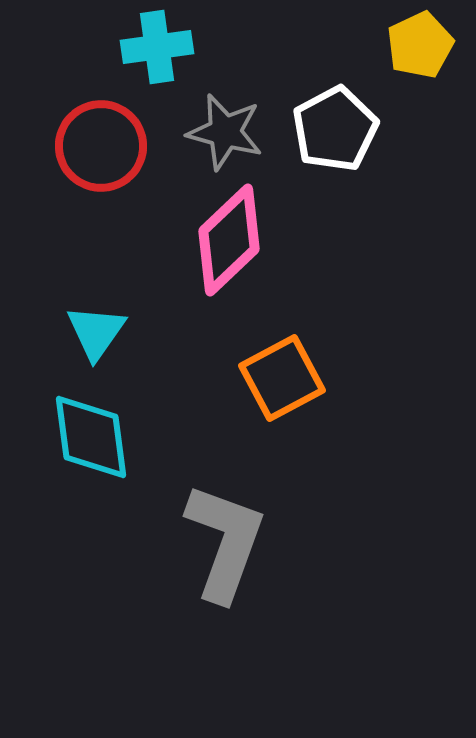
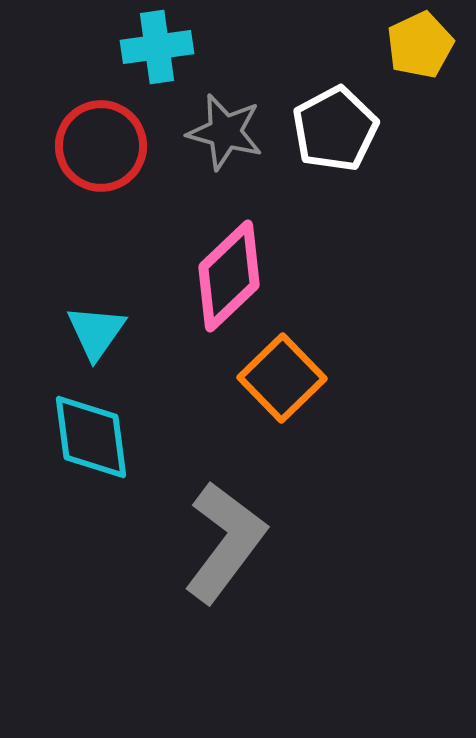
pink diamond: moved 36 px down
orange square: rotated 16 degrees counterclockwise
gray L-shape: rotated 17 degrees clockwise
